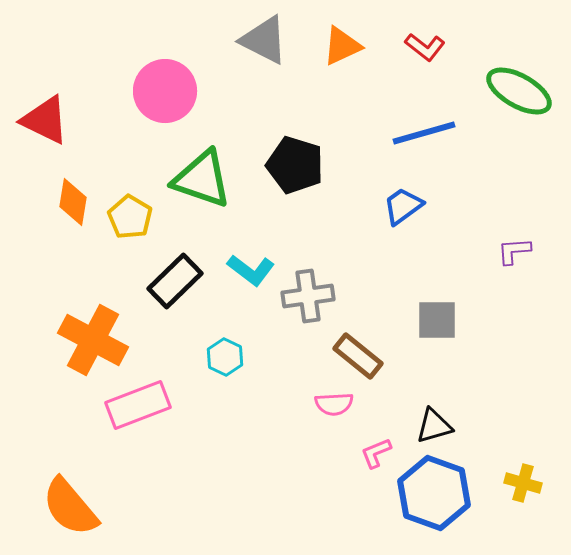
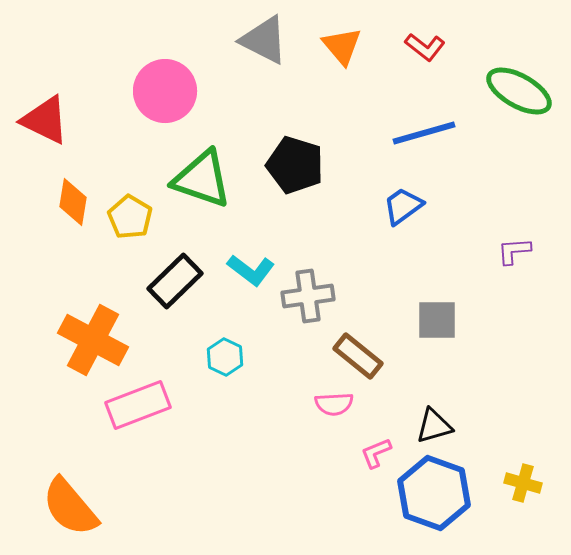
orange triangle: rotated 45 degrees counterclockwise
